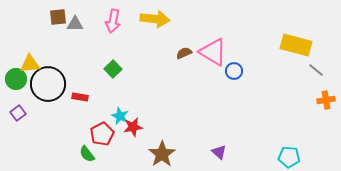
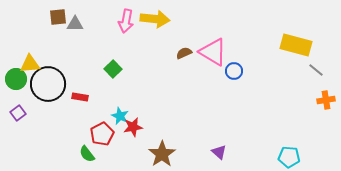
pink arrow: moved 13 px right
